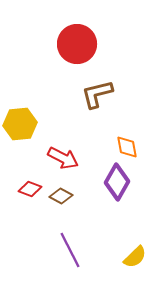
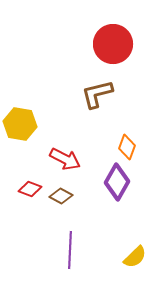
red circle: moved 36 px right
yellow hexagon: rotated 16 degrees clockwise
orange diamond: rotated 30 degrees clockwise
red arrow: moved 2 px right, 1 px down
purple line: rotated 30 degrees clockwise
